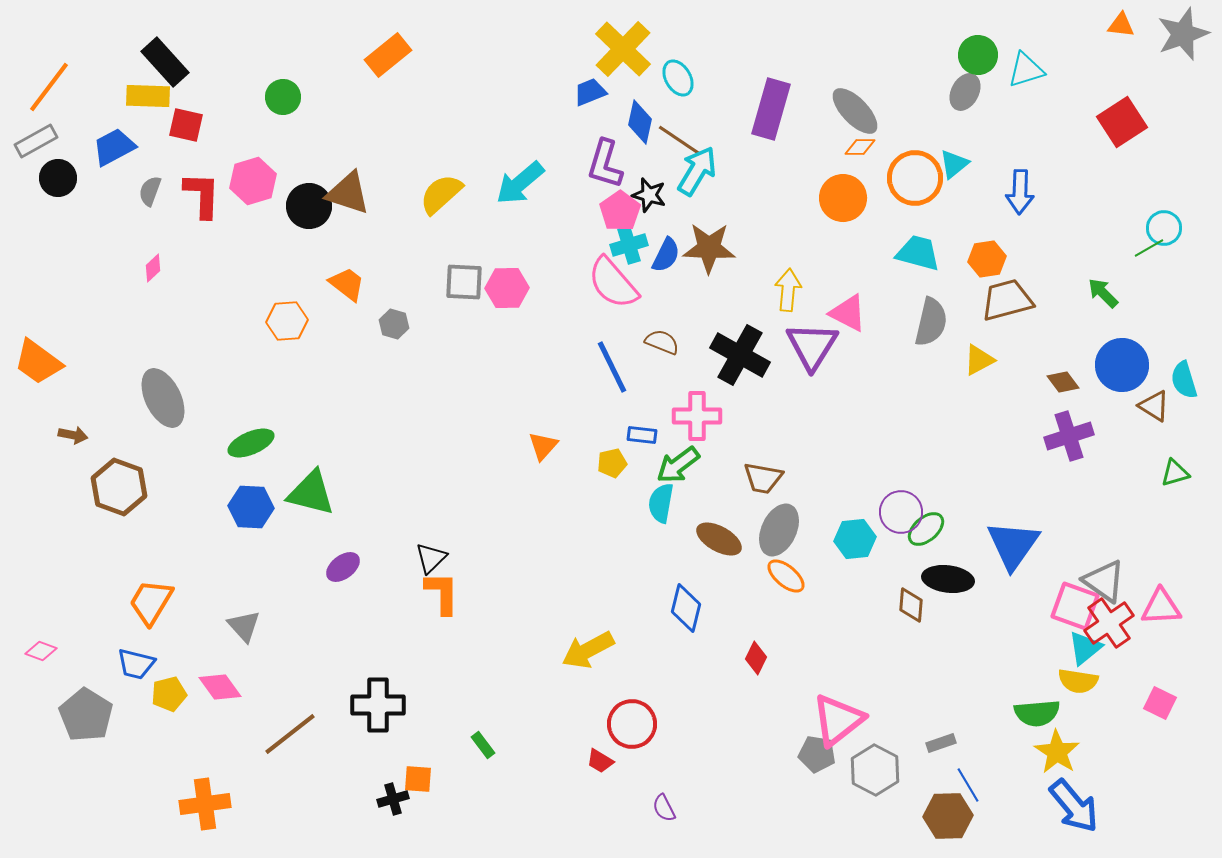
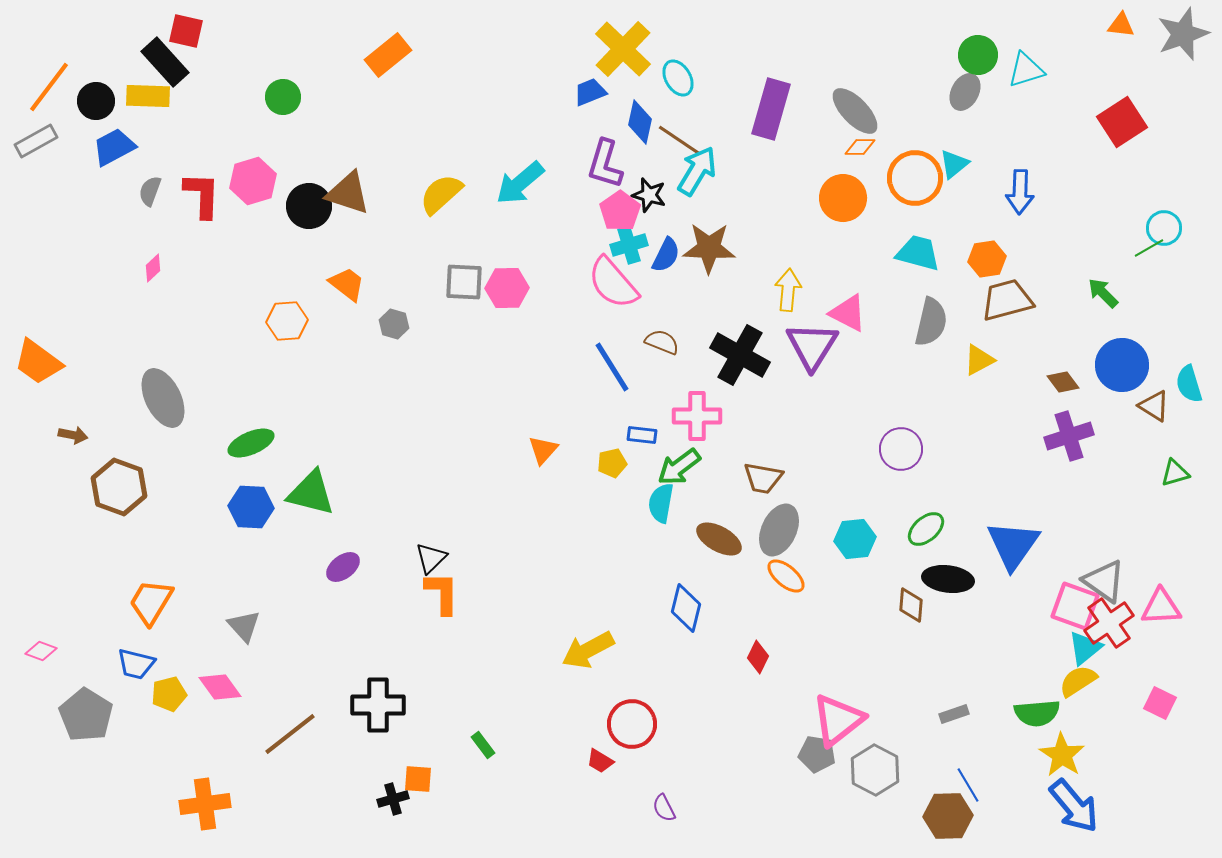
red square at (186, 125): moved 94 px up
black circle at (58, 178): moved 38 px right, 77 px up
blue line at (612, 367): rotated 6 degrees counterclockwise
cyan semicircle at (1184, 380): moved 5 px right, 4 px down
orange triangle at (543, 446): moved 4 px down
green arrow at (678, 465): moved 1 px right, 2 px down
purple circle at (901, 512): moved 63 px up
red diamond at (756, 658): moved 2 px right, 1 px up
yellow semicircle at (1078, 681): rotated 138 degrees clockwise
gray rectangle at (941, 743): moved 13 px right, 29 px up
yellow star at (1057, 752): moved 5 px right, 3 px down
